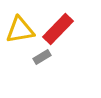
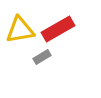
red rectangle: rotated 16 degrees clockwise
